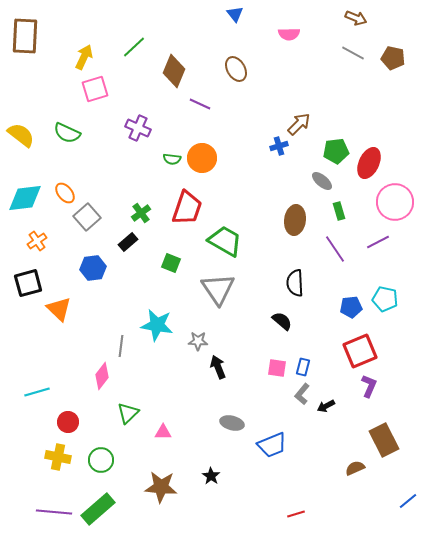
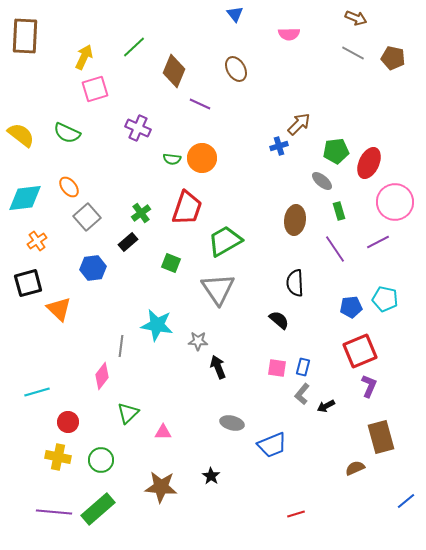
orange ellipse at (65, 193): moved 4 px right, 6 px up
green trapezoid at (225, 241): rotated 60 degrees counterclockwise
black semicircle at (282, 321): moved 3 px left, 1 px up
brown rectangle at (384, 440): moved 3 px left, 3 px up; rotated 12 degrees clockwise
blue line at (408, 501): moved 2 px left
